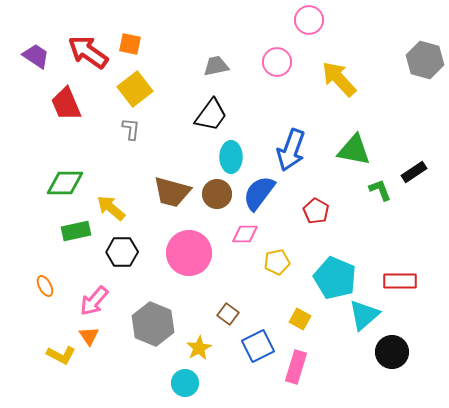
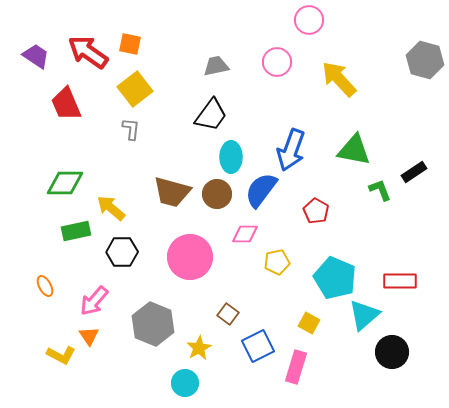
blue semicircle at (259, 193): moved 2 px right, 3 px up
pink circle at (189, 253): moved 1 px right, 4 px down
yellow square at (300, 319): moved 9 px right, 4 px down
